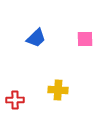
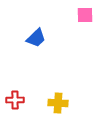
pink square: moved 24 px up
yellow cross: moved 13 px down
